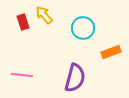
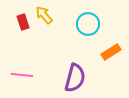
cyan circle: moved 5 px right, 4 px up
orange rectangle: rotated 12 degrees counterclockwise
